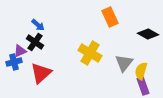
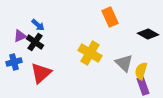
purple triangle: moved 15 px up
gray triangle: rotated 24 degrees counterclockwise
